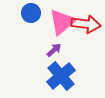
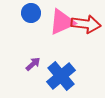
pink triangle: rotated 16 degrees clockwise
purple arrow: moved 21 px left, 14 px down
